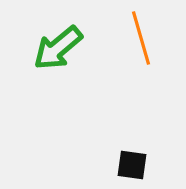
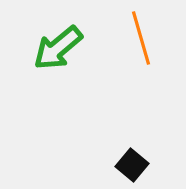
black square: rotated 32 degrees clockwise
